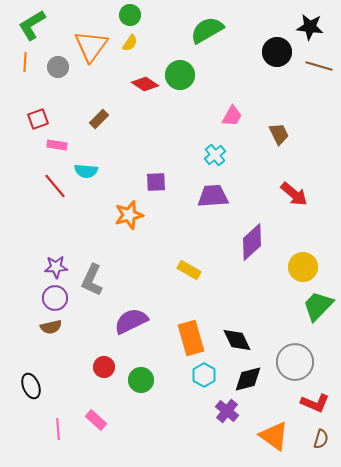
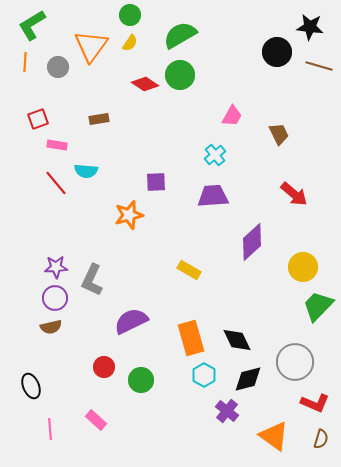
green semicircle at (207, 30): moved 27 px left, 5 px down
brown rectangle at (99, 119): rotated 36 degrees clockwise
red line at (55, 186): moved 1 px right, 3 px up
pink line at (58, 429): moved 8 px left
